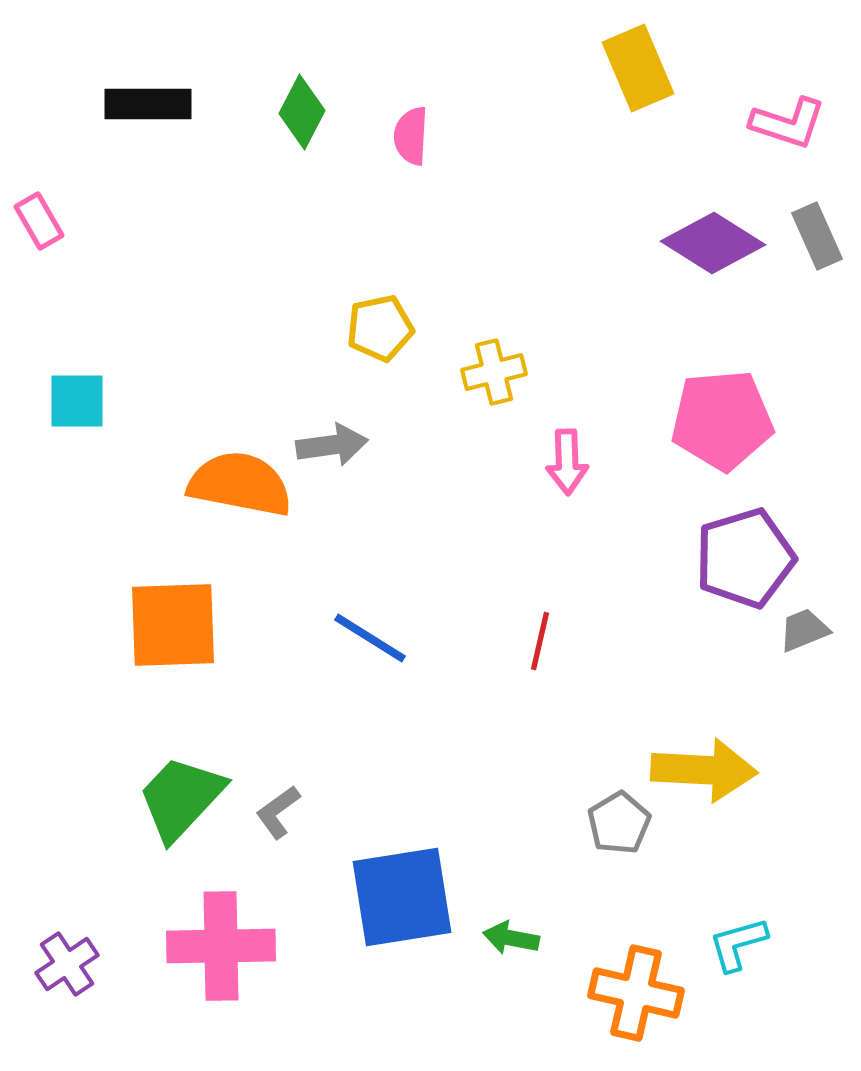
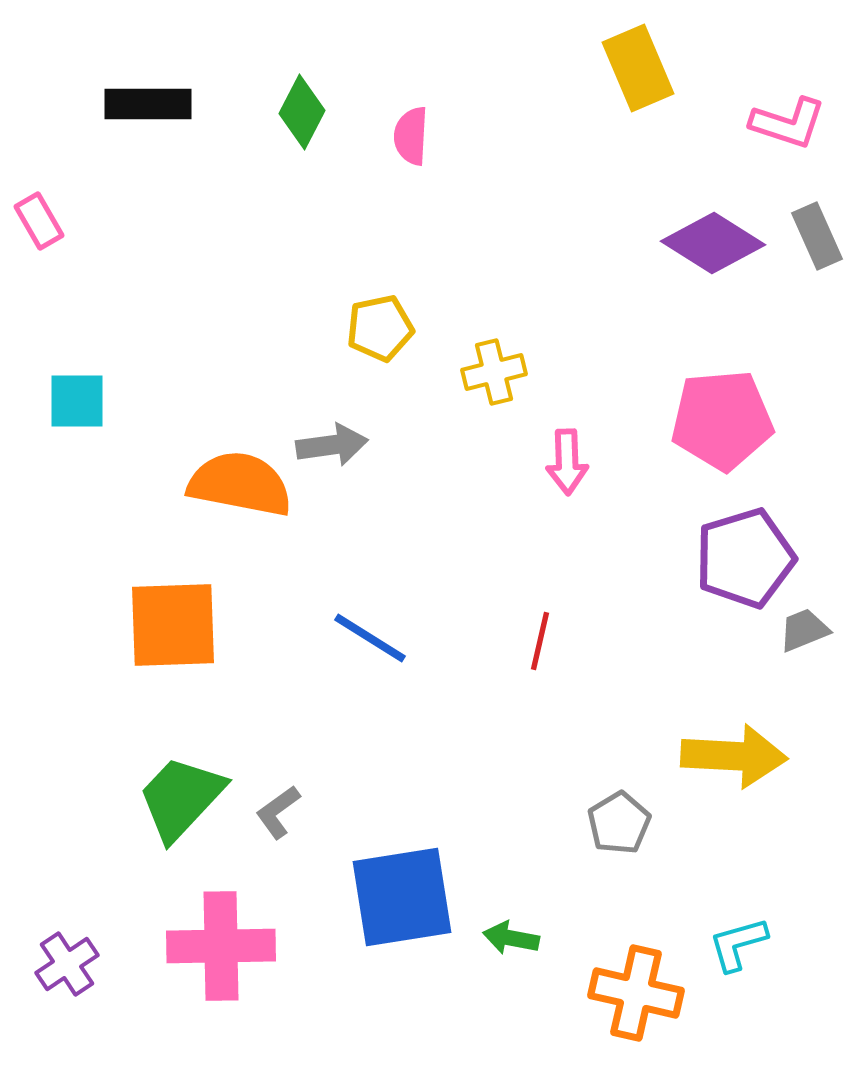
yellow arrow: moved 30 px right, 14 px up
